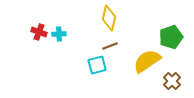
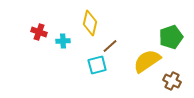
yellow diamond: moved 19 px left, 5 px down
cyan cross: moved 4 px right, 7 px down
brown line: rotated 21 degrees counterclockwise
brown cross: rotated 18 degrees counterclockwise
